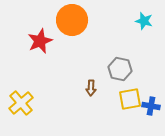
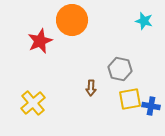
yellow cross: moved 12 px right
